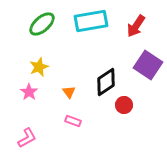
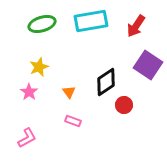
green ellipse: rotated 24 degrees clockwise
